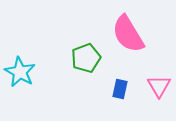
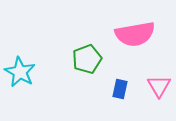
pink semicircle: moved 7 px right; rotated 69 degrees counterclockwise
green pentagon: moved 1 px right, 1 px down
